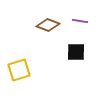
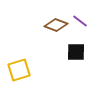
purple line: rotated 28 degrees clockwise
brown diamond: moved 8 px right
